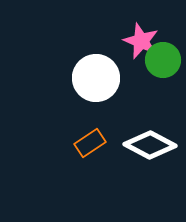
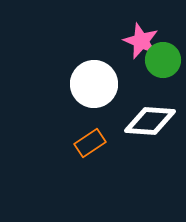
white circle: moved 2 px left, 6 px down
white diamond: moved 24 px up; rotated 24 degrees counterclockwise
